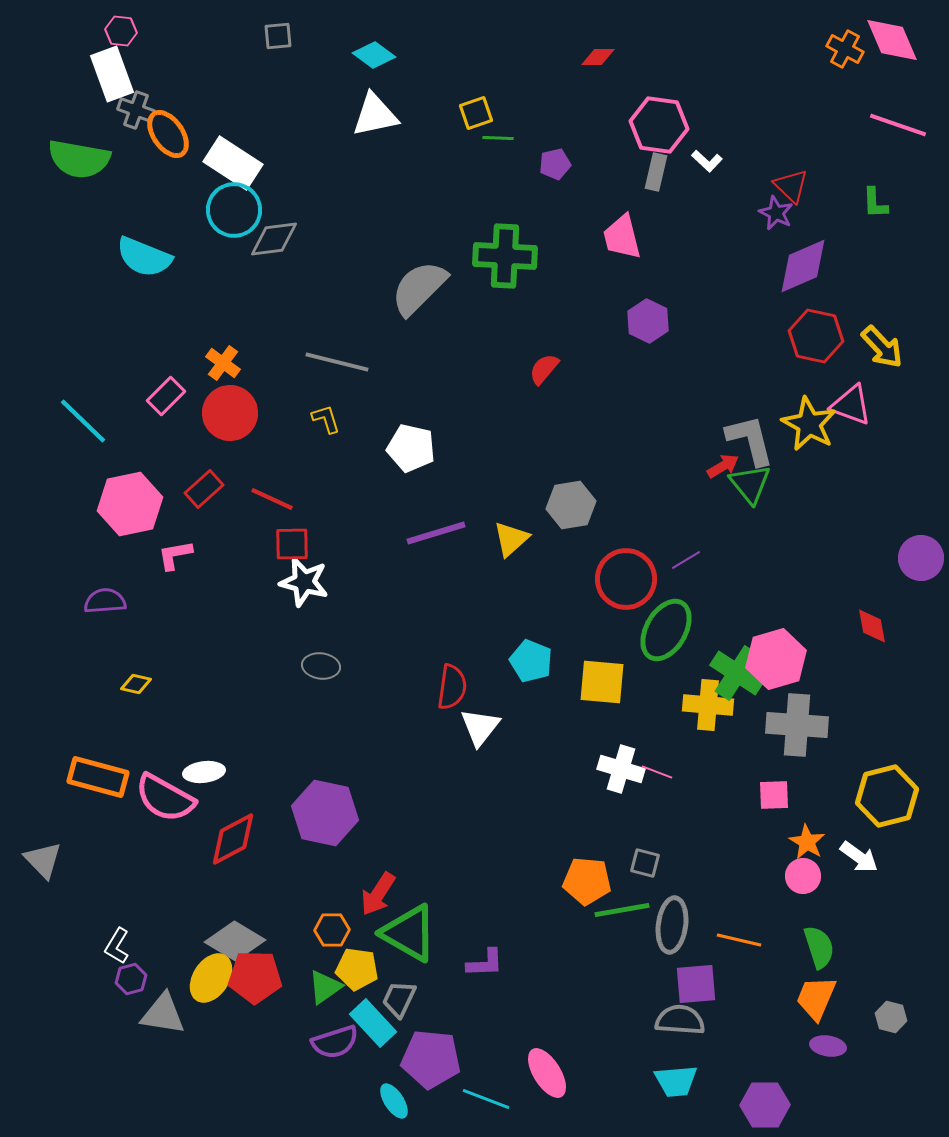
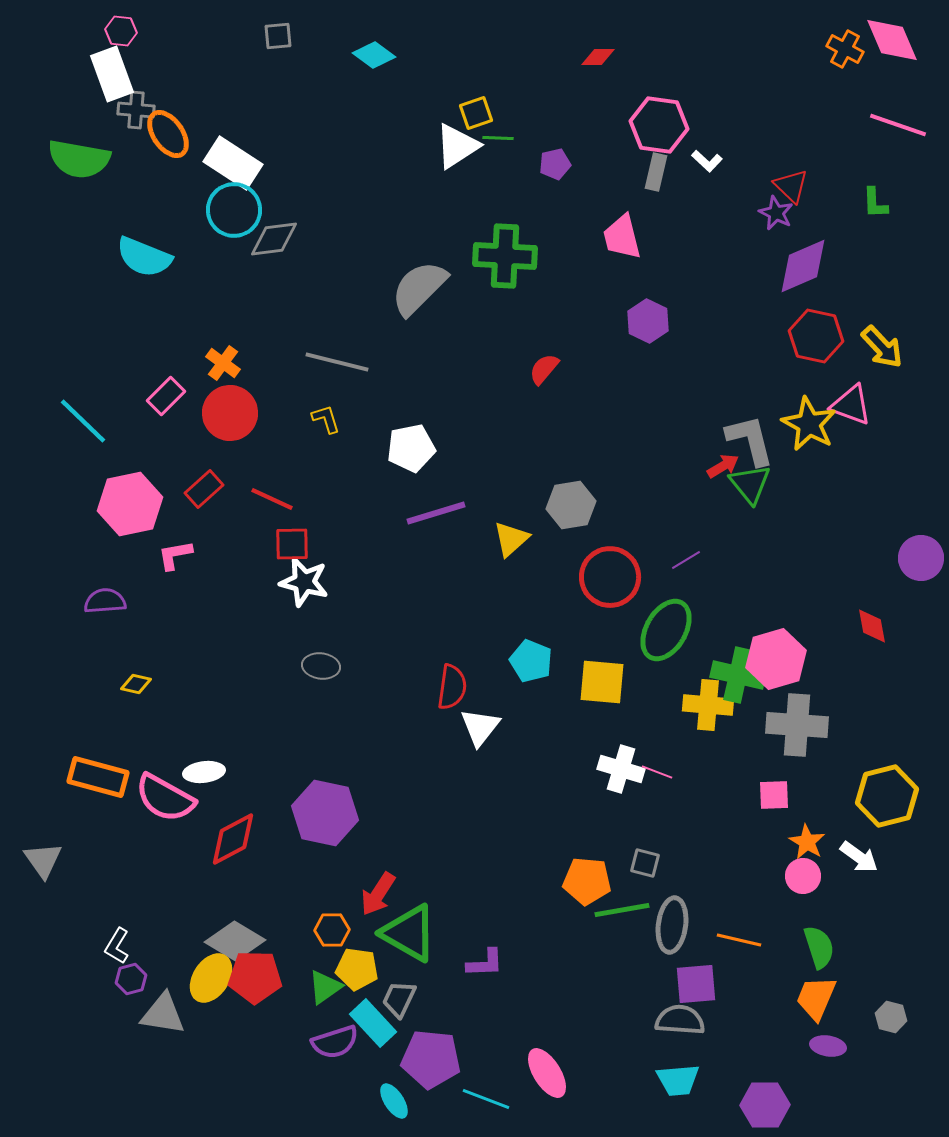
gray cross at (136, 110): rotated 15 degrees counterclockwise
white triangle at (375, 115): moved 82 px right, 31 px down; rotated 21 degrees counterclockwise
white pentagon at (411, 448): rotated 24 degrees counterclockwise
purple line at (436, 533): moved 20 px up
red circle at (626, 579): moved 16 px left, 2 px up
green cross at (737, 673): moved 1 px right, 2 px down; rotated 20 degrees counterclockwise
gray triangle at (43, 860): rotated 9 degrees clockwise
cyan trapezoid at (676, 1081): moved 2 px right, 1 px up
